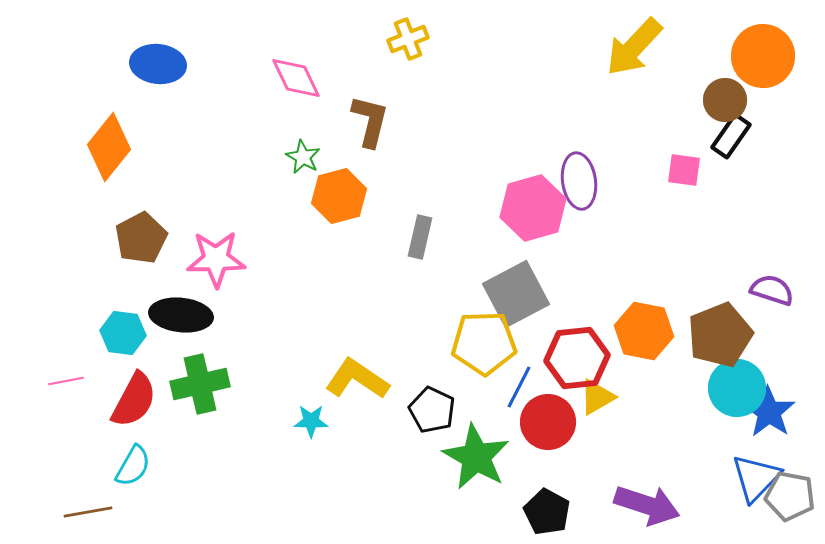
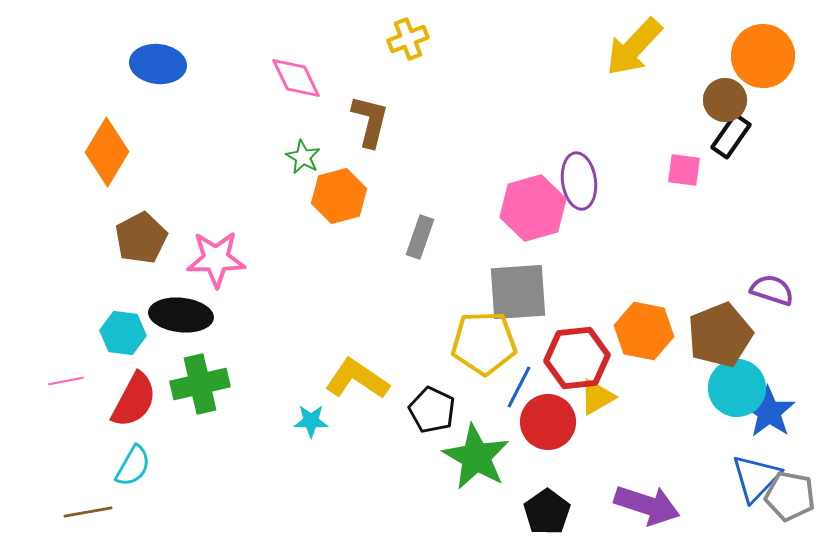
orange diamond at (109, 147): moved 2 px left, 5 px down; rotated 8 degrees counterclockwise
gray rectangle at (420, 237): rotated 6 degrees clockwise
gray square at (516, 294): moved 2 px right, 2 px up; rotated 24 degrees clockwise
black pentagon at (547, 512): rotated 9 degrees clockwise
